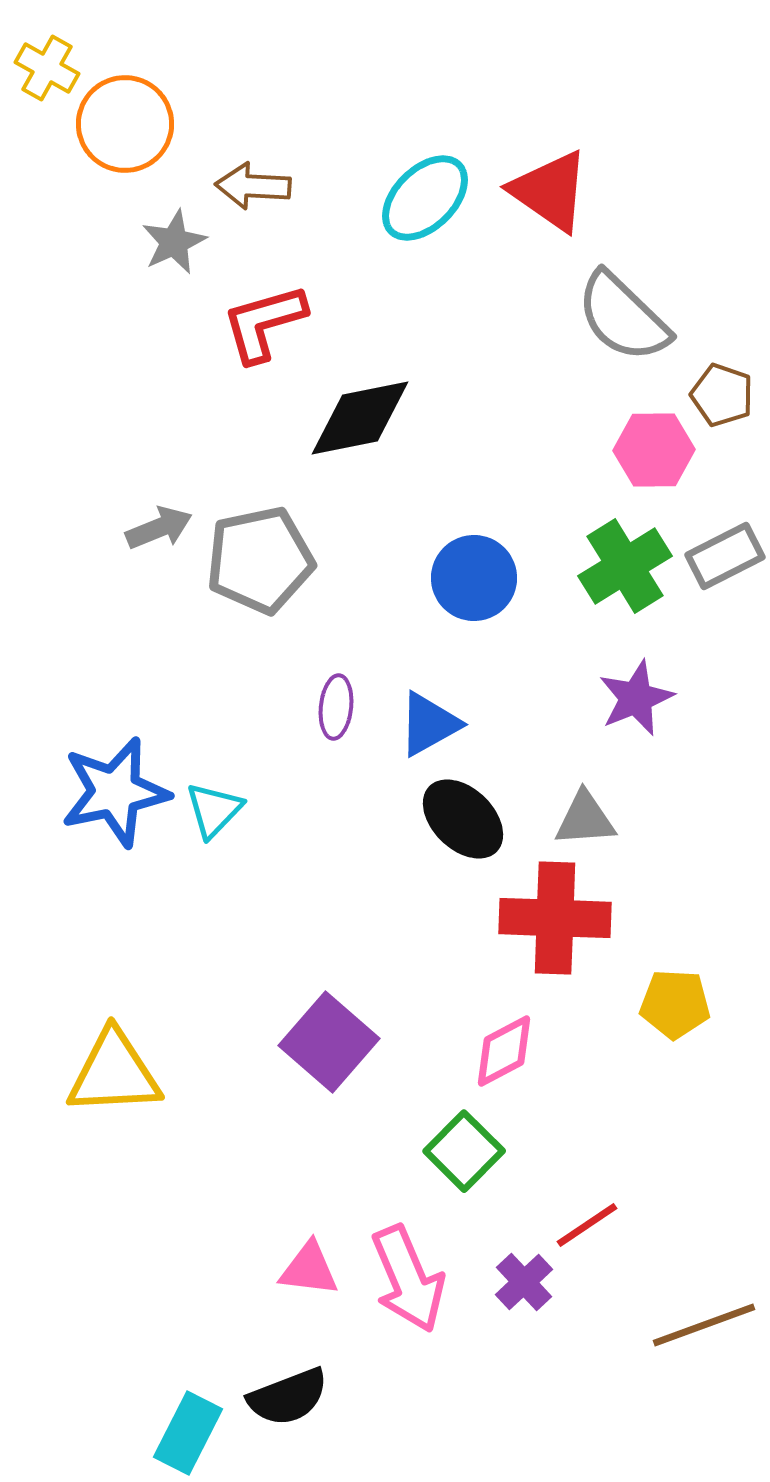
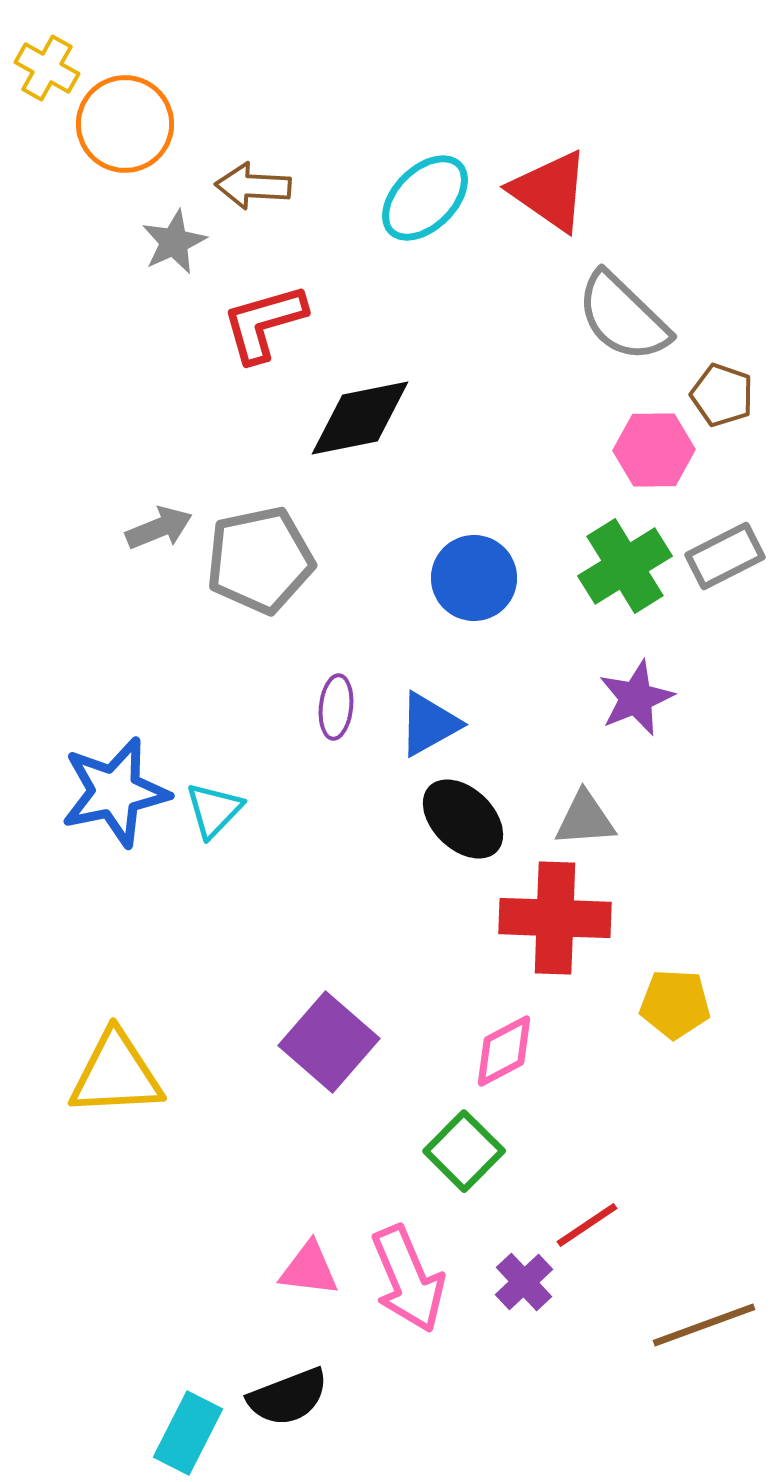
yellow triangle: moved 2 px right, 1 px down
